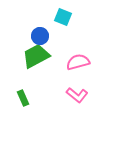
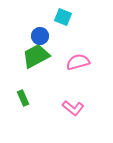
pink L-shape: moved 4 px left, 13 px down
